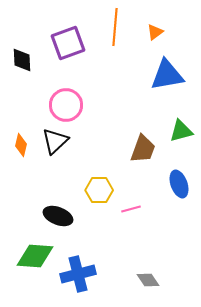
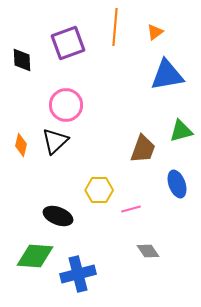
blue ellipse: moved 2 px left
gray diamond: moved 29 px up
